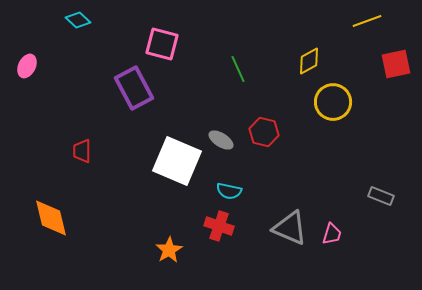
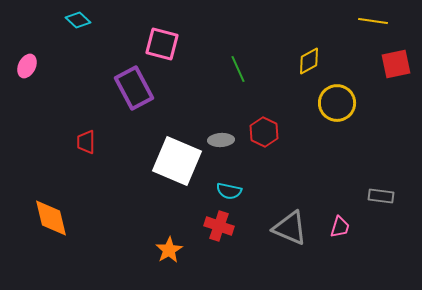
yellow line: moved 6 px right; rotated 28 degrees clockwise
yellow circle: moved 4 px right, 1 px down
red hexagon: rotated 12 degrees clockwise
gray ellipse: rotated 35 degrees counterclockwise
red trapezoid: moved 4 px right, 9 px up
gray rectangle: rotated 15 degrees counterclockwise
pink trapezoid: moved 8 px right, 7 px up
